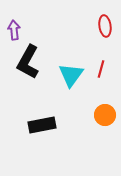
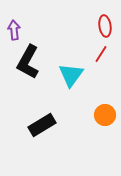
red line: moved 15 px up; rotated 18 degrees clockwise
black rectangle: rotated 20 degrees counterclockwise
